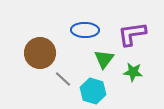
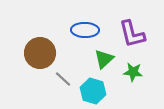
purple L-shape: rotated 96 degrees counterclockwise
green triangle: rotated 10 degrees clockwise
